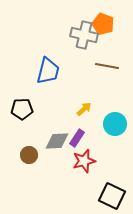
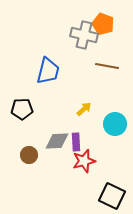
purple rectangle: moved 1 px left, 4 px down; rotated 36 degrees counterclockwise
